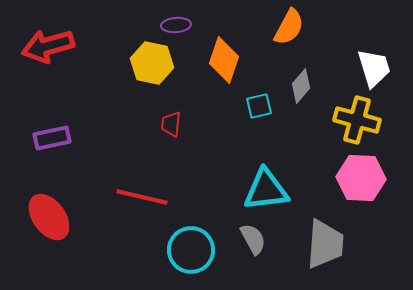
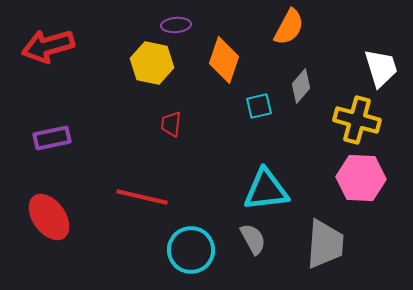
white trapezoid: moved 7 px right
